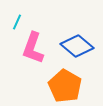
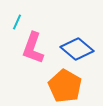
blue diamond: moved 3 px down
